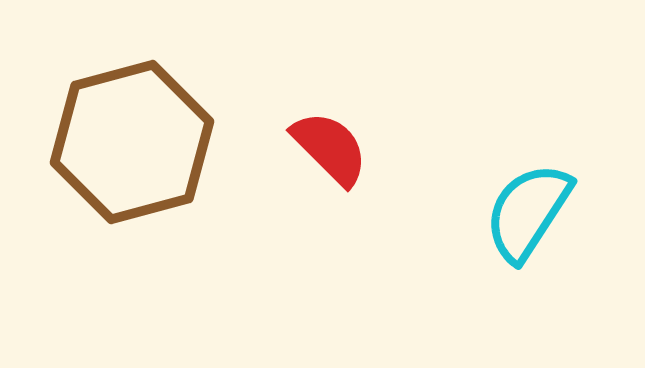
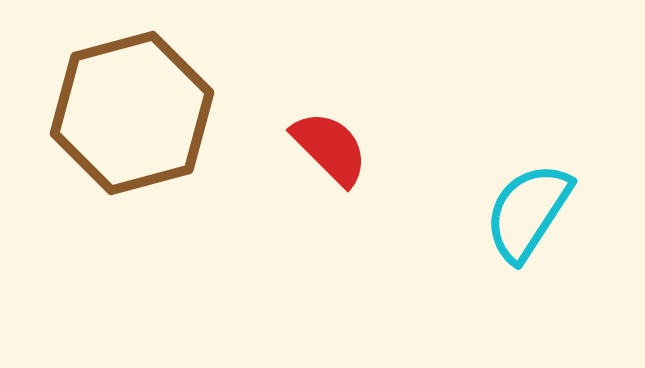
brown hexagon: moved 29 px up
